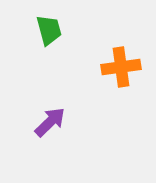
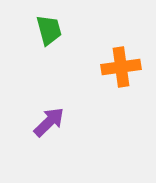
purple arrow: moved 1 px left
